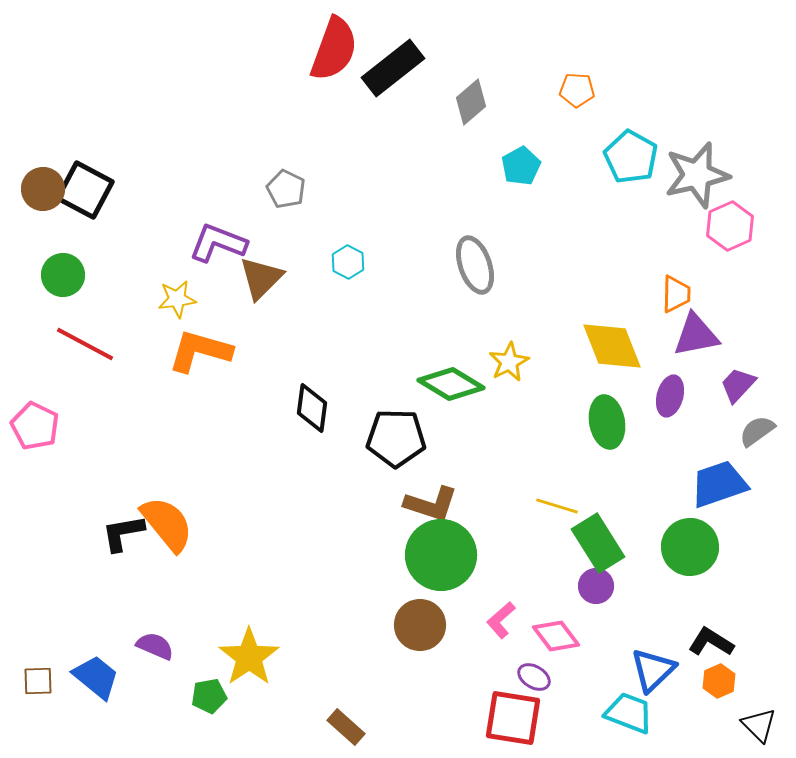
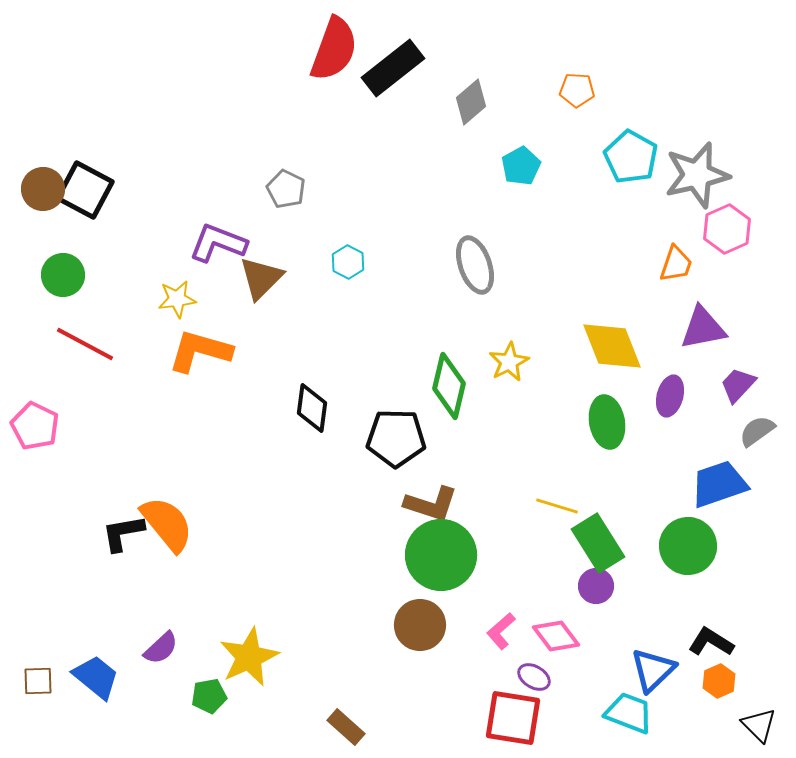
pink hexagon at (730, 226): moved 3 px left, 3 px down
orange trapezoid at (676, 294): moved 30 px up; rotated 18 degrees clockwise
purple triangle at (696, 335): moved 7 px right, 7 px up
green diamond at (451, 384): moved 2 px left, 2 px down; rotated 72 degrees clockwise
green circle at (690, 547): moved 2 px left, 1 px up
pink L-shape at (501, 620): moved 11 px down
purple semicircle at (155, 646): moved 6 px right, 2 px down; rotated 114 degrees clockwise
yellow star at (249, 657): rotated 10 degrees clockwise
